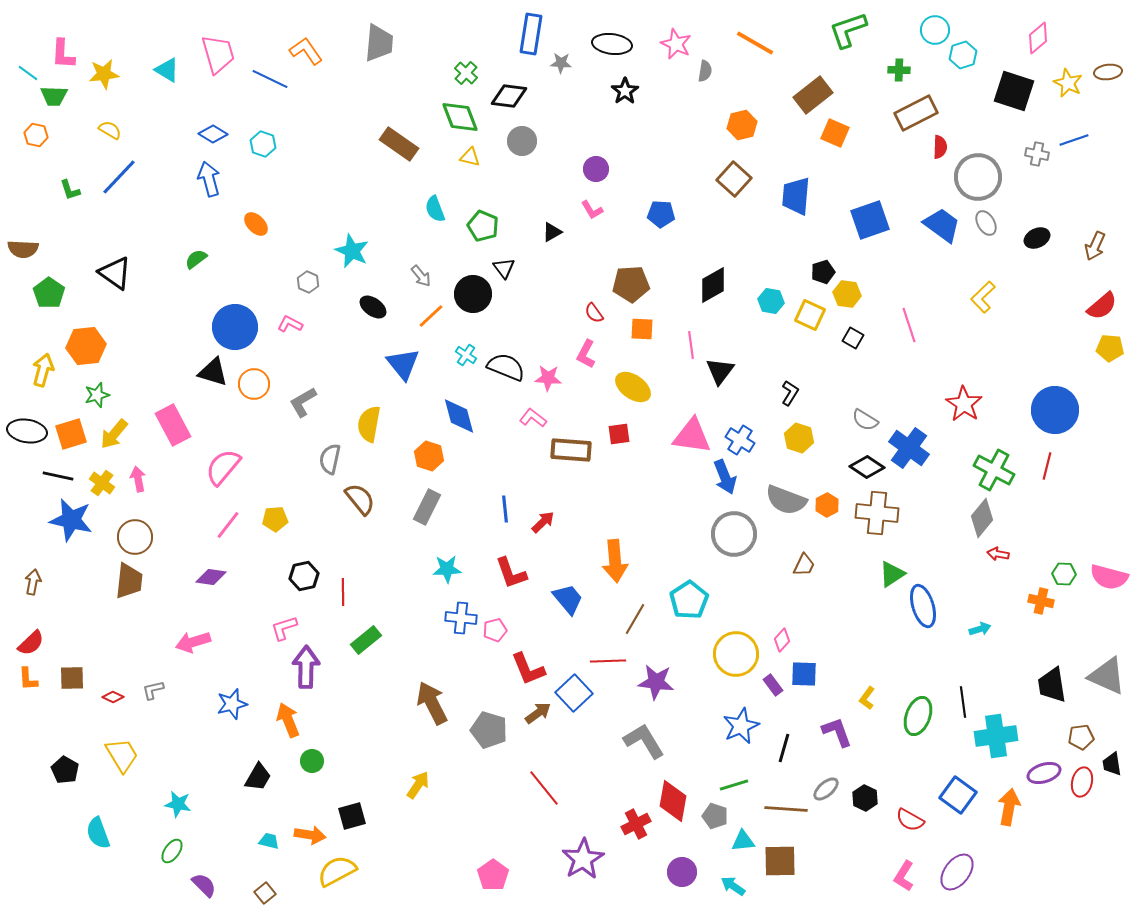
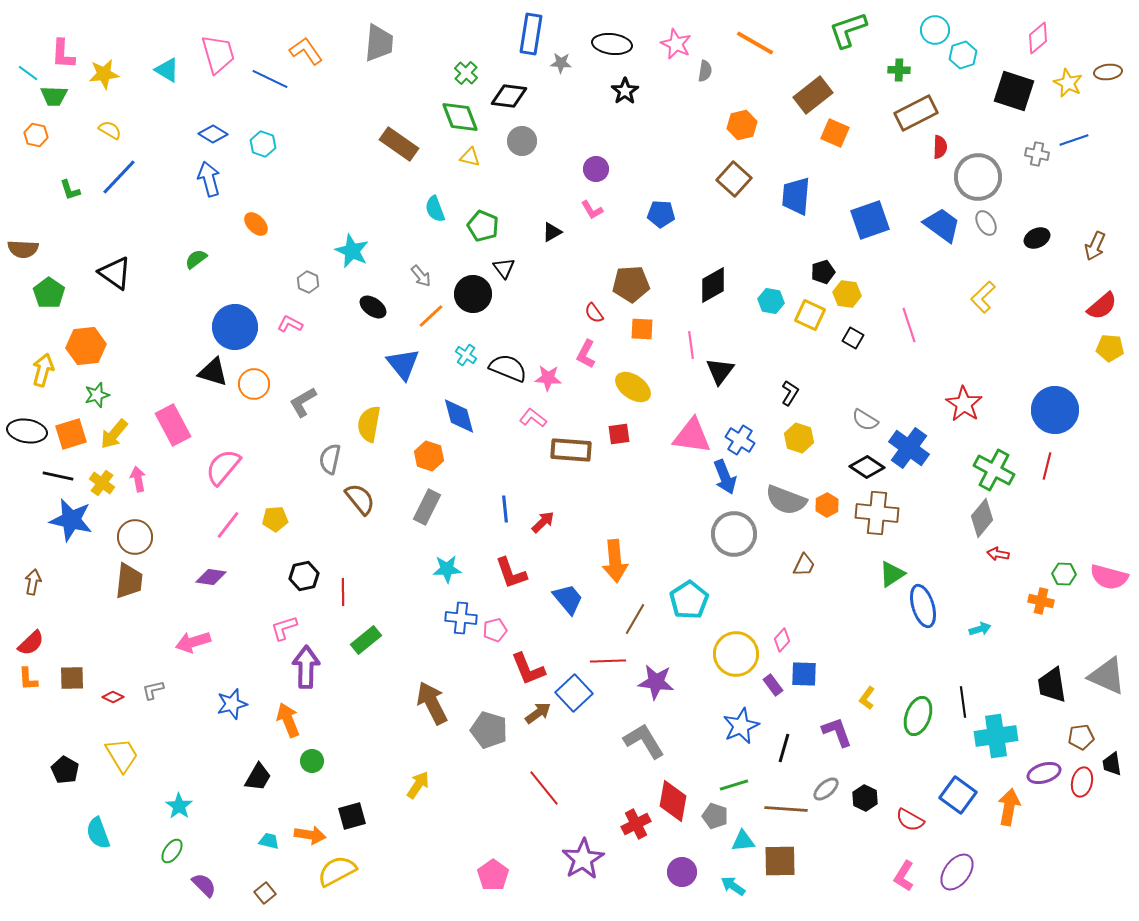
black semicircle at (506, 367): moved 2 px right, 1 px down
cyan star at (178, 804): moved 1 px right, 2 px down; rotated 24 degrees clockwise
